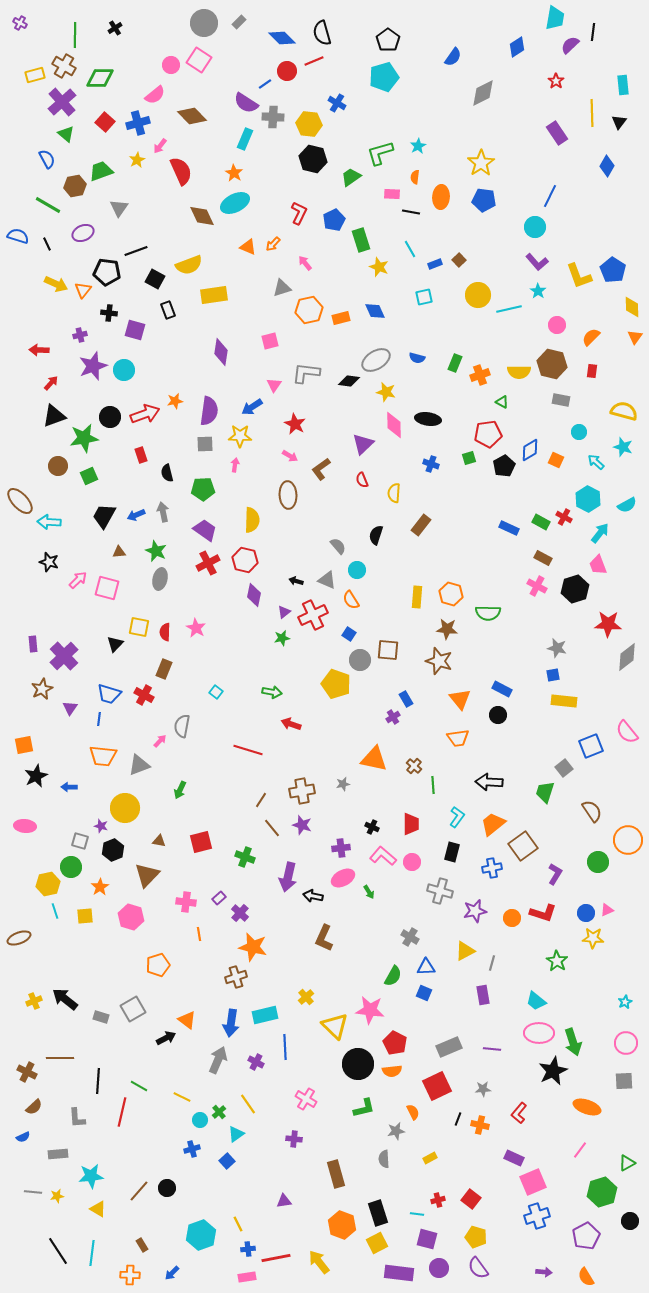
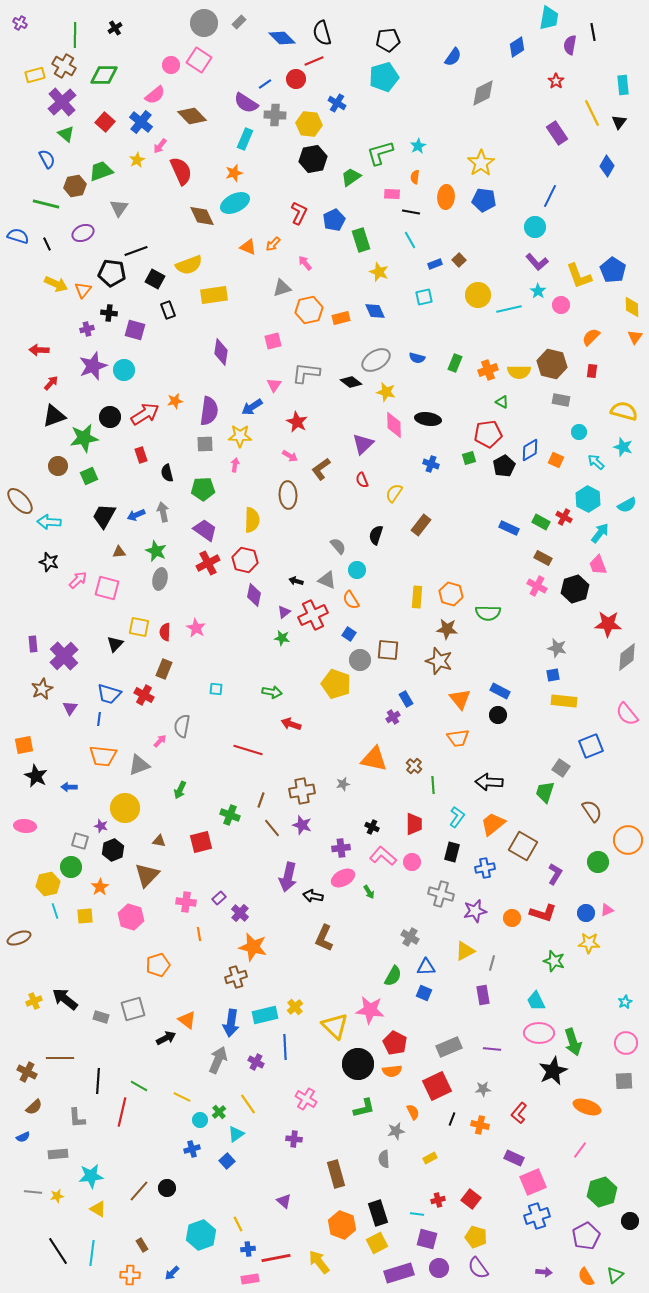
cyan trapezoid at (555, 18): moved 6 px left
black line at (593, 32): rotated 18 degrees counterclockwise
black pentagon at (388, 40): rotated 30 degrees clockwise
purple semicircle at (570, 45): rotated 36 degrees counterclockwise
red circle at (287, 71): moved 9 px right, 8 px down
green diamond at (100, 78): moved 4 px right, 3 px up
yellow line at (592, 113): rotated 24 degrees counterclockwise
gray cross at (273, 117): moved 2 px right, 2 px up
blue cross at (138, 123): moved 3 px right, 1 px up; rotated 35 degrees counterclockwise
black hexagon at (313, 159): rotated 24 degrees counterclockwise
orange star at (234, 173): rotated 24 degrees clockwise
orange ellipse at (441, 197): moved 5 px right
green line at (48, 205): moved 2 px left, 1 px up; rotated 16 degrees counterclockwise
cyan line at (410, 249): moved 9 px up
yellow star at (379, 267): moved 5 px down
black pentagon at (107, 272): moved 5 px right, 1 px down
pink circle at (557, 325): moved 4 px right, 20 px up
purple cross at (80, 335): moved 7 px right, 6 px up
pink square at (270, 341): moved 3 px right
orange cross at (480, 375): moved 8 px right, 5 px up
black diamond at (349, 381): moved 2 px right, 1 px down; rotated 30 degrees clockwise
red arrow at (145, 414): rotated 12 degrees counterclockwise
red star at (295, 424): moved 2 px right, 2 px up
yellow semicircle at (394, 493): rotated 30 degrees clockwise
green star at (282, 638): rotated 21 degrees clockwise
blue rectangle at (502, 689): moved 2 px left, 2 px down
cyan square at (216, 692): moved 3 px up; rotated 32 degrees counterclockwise
pink semicircle at (627, 732): moved 18 px up
gray square at (564, 768): moved 3 px left; rotated 18 degrees counterclockwise
black star at (36, 776): rotated 20 degrees counterclockwise
brown line at (261, 800): rotated 14 degrees counterclockwise
red trapezoid at (411, 824): moved 3 px right
brown square at (523, 846): rotated 24 degrees counterclockwise
green cross at (245, 857): moved 15 px left, 42 px up
blue cross at (492, 868): moved 7 px left
gray cross at (440, 891): moved 1 px right, 3 px down
yellow star at (593, 938): moved 4 px left, 5 px down
green star at (557, 961): moved 3 px left; rotated 15 degrees counterclockwise
yellow cross at (306, 997): moved 11 px left, 10 px down
cyan trapezoid at (536, 1001): rotated 25 degrees clockwise
gray square at (133, 1009): rotated 15 degrees clockwise
black line at (458, 1119): moved 6 px left
green triangle at (627, 1163): moved 12 px left, 112 px down; rotated 12 degrees counterclockwise
purple triangle at (284, 1201): rotated 49 degrees clockwise
purple rectangle at (399, 1273): rotated 24 degrees counterclockwise
pink rectangle at (247, 1277): moved 3 px right, 2 px down
